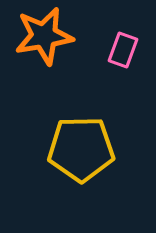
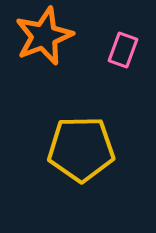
orange star: rotated 12 degrees counterclockwise
